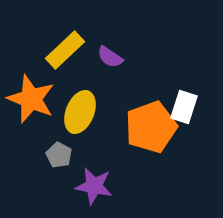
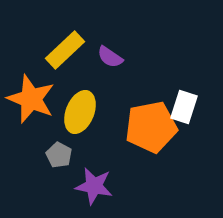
orange pentagon: rotated 9 degrees clockwise
